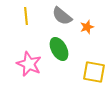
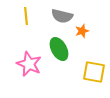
gray semicircle: rotated 25 degrees counterclockwise
orange star: moved 5 px left, 4 px down
